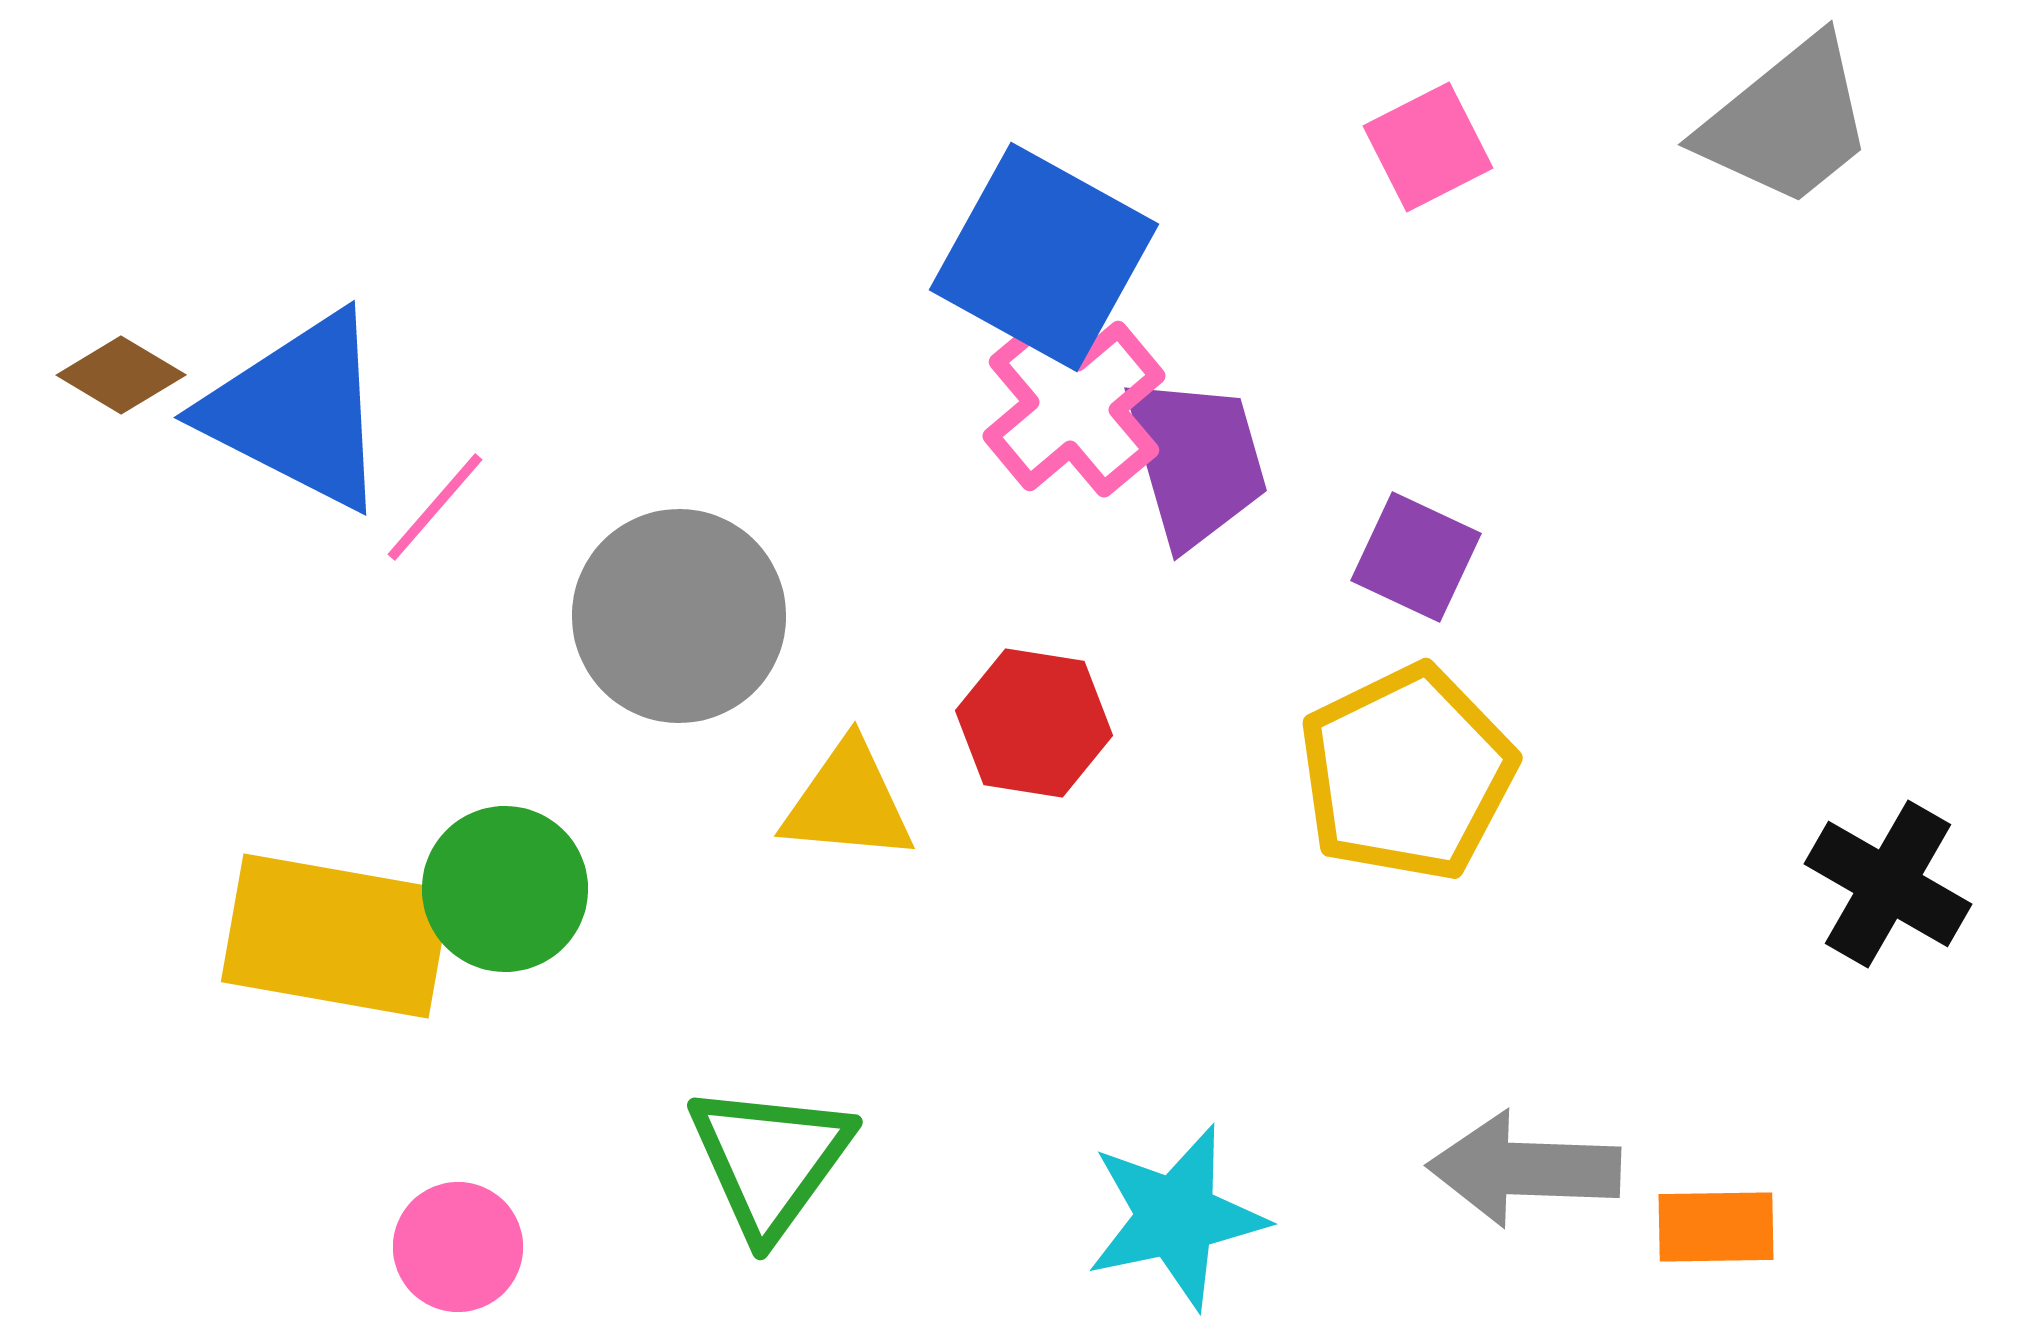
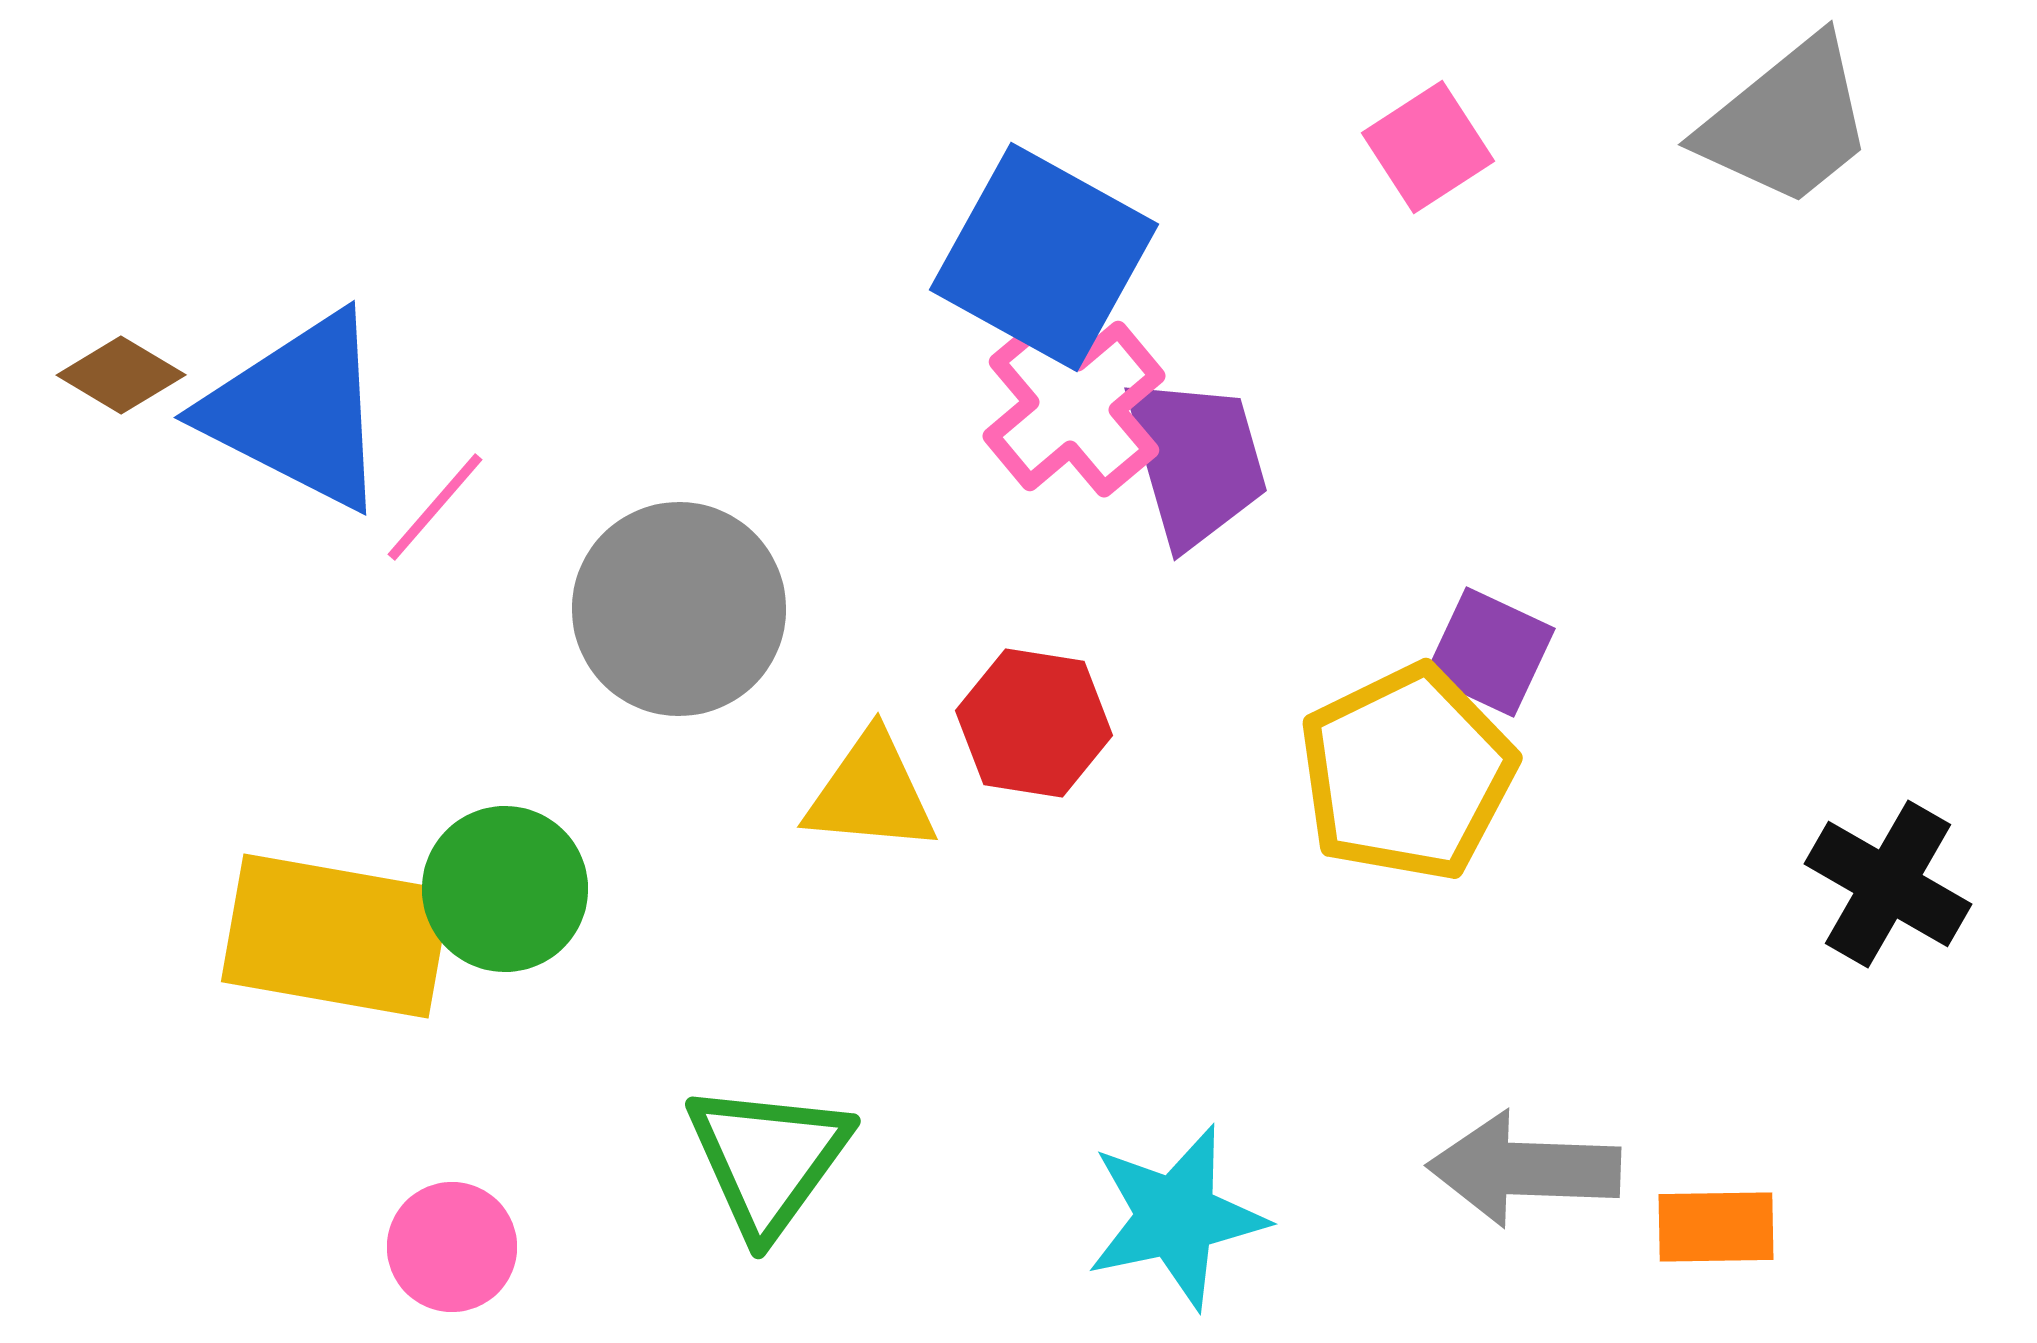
pink square: rotated 6 degrees counterclockwise
purple square: moved 74 px right, 95 px down
gray circle: moved 7 px up
yellow triangle: moved 23 px right, 9 px up
green triangle: moved 2 px left, 1 px up
pink circle: moved 6 px left
